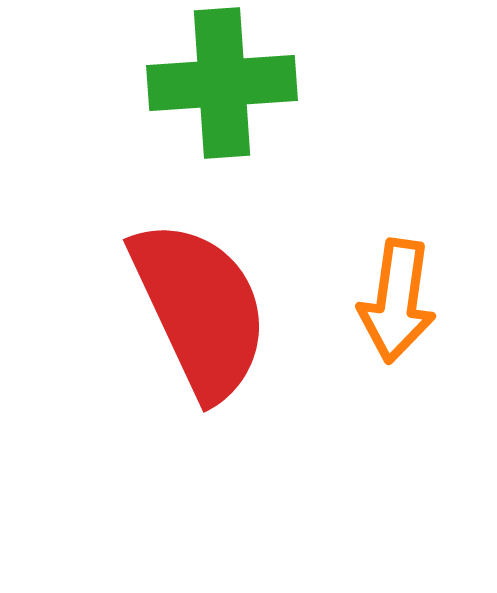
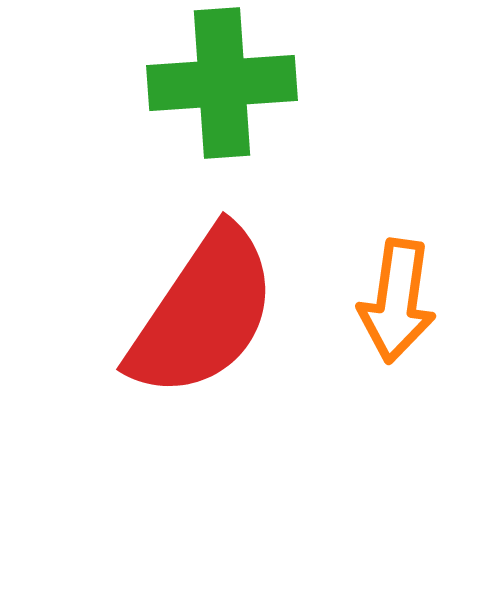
red semicircle: moved 3 px right, 4 px down; rotated 59 degrees clockwise
